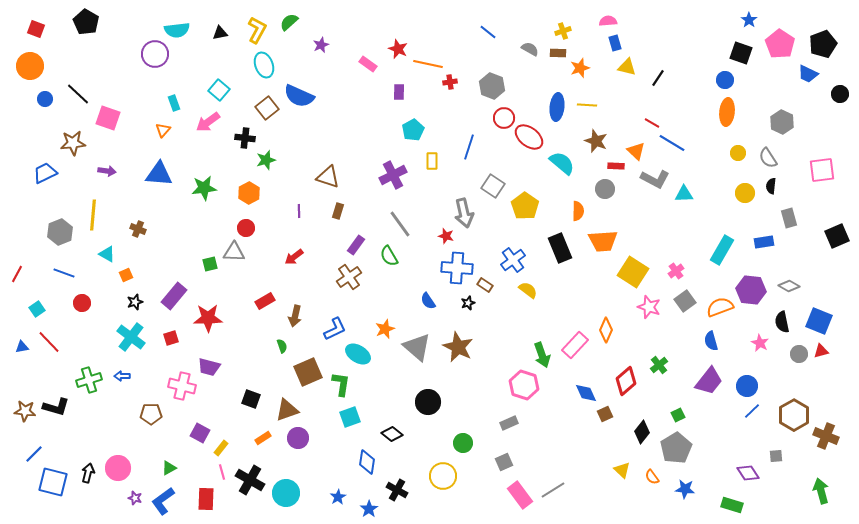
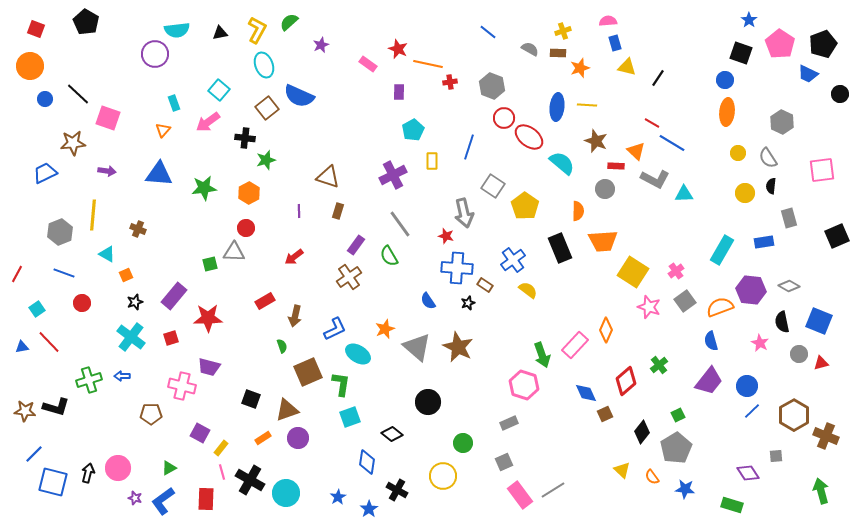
red triangle at (821, 351): moved 12 px down
